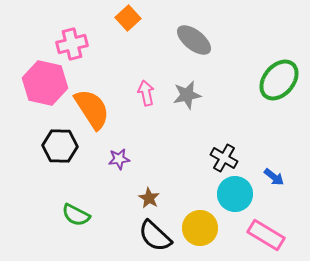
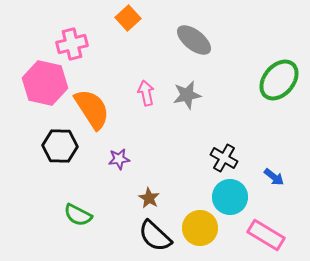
cyan circle: moved 5 px left, 3 px down
green semicircle: moved 2 px right
